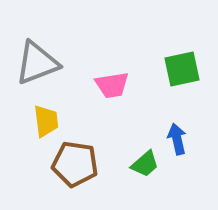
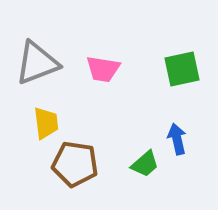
pink trapezoid: moved 9 px left, 16 px up; rotated 18 degrees clockwise
yellow trapezoid: moved 2 px down
